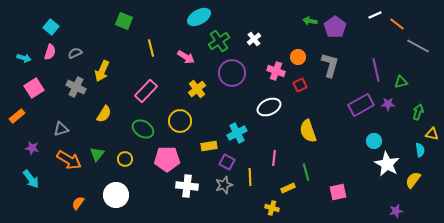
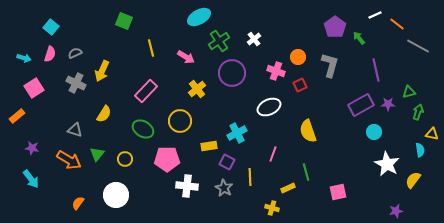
green arrow at (310, 21): moved 49 px right, 17 px down; rotated 40 degrees clockwise
pink semicircle at (50, 52): moved 2 px down
green triangle at (401, 82): moved 8 px right, 10 px down
gray cross at (76, 87): moved 4 px up
gray triangle at (61, 129): moved 14 px right, 1 px down; rotated 35 degrees clockwise
cyan circle at (374, 141): moved 9 px up
pink line at (274, 158): moved 1 px left, 4 px up; rotated 14 degrees clockwise
gray star at (224, 185): moved 3 px down; rotated 24 degrees counterclockwise
